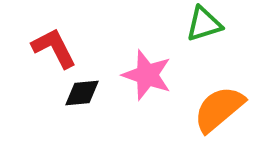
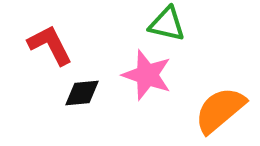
green triangle: moved 37 px left; rotated 30 degrees clockwise
red L-shape: moved 4 px left, 3 px up
orange semicircle: moved 1 px right, 1 px down
